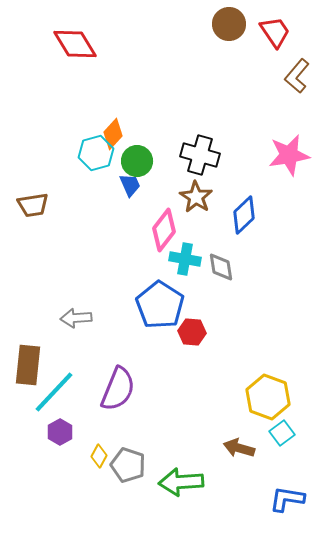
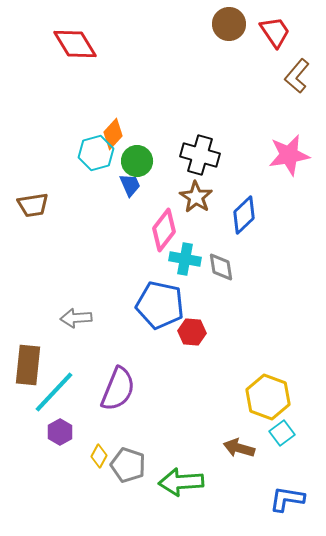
blue pentagon: rotated 21 degrees counterclockwise
